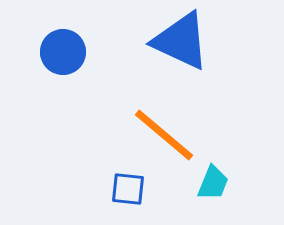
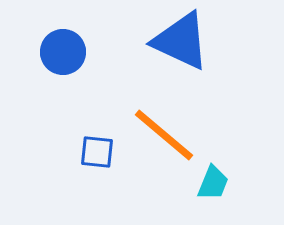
blue square: moved 31 px left, 37 px up
